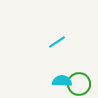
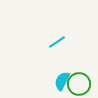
cyan semicircle: rotated 66 degrees counterclockwise
